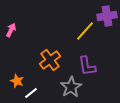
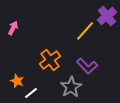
purple cross: rotated 30 degrees counterclockwise
pink arrow: moved 2 px right, 2 px up
purple L-shape: rotated 35 degrees counterclockwise
